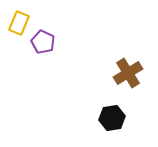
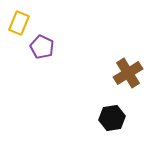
purple pentagon: moved 1 px left, 5 px down
